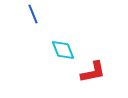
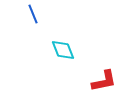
red L-shape: moved 11 px right, 9 px down
